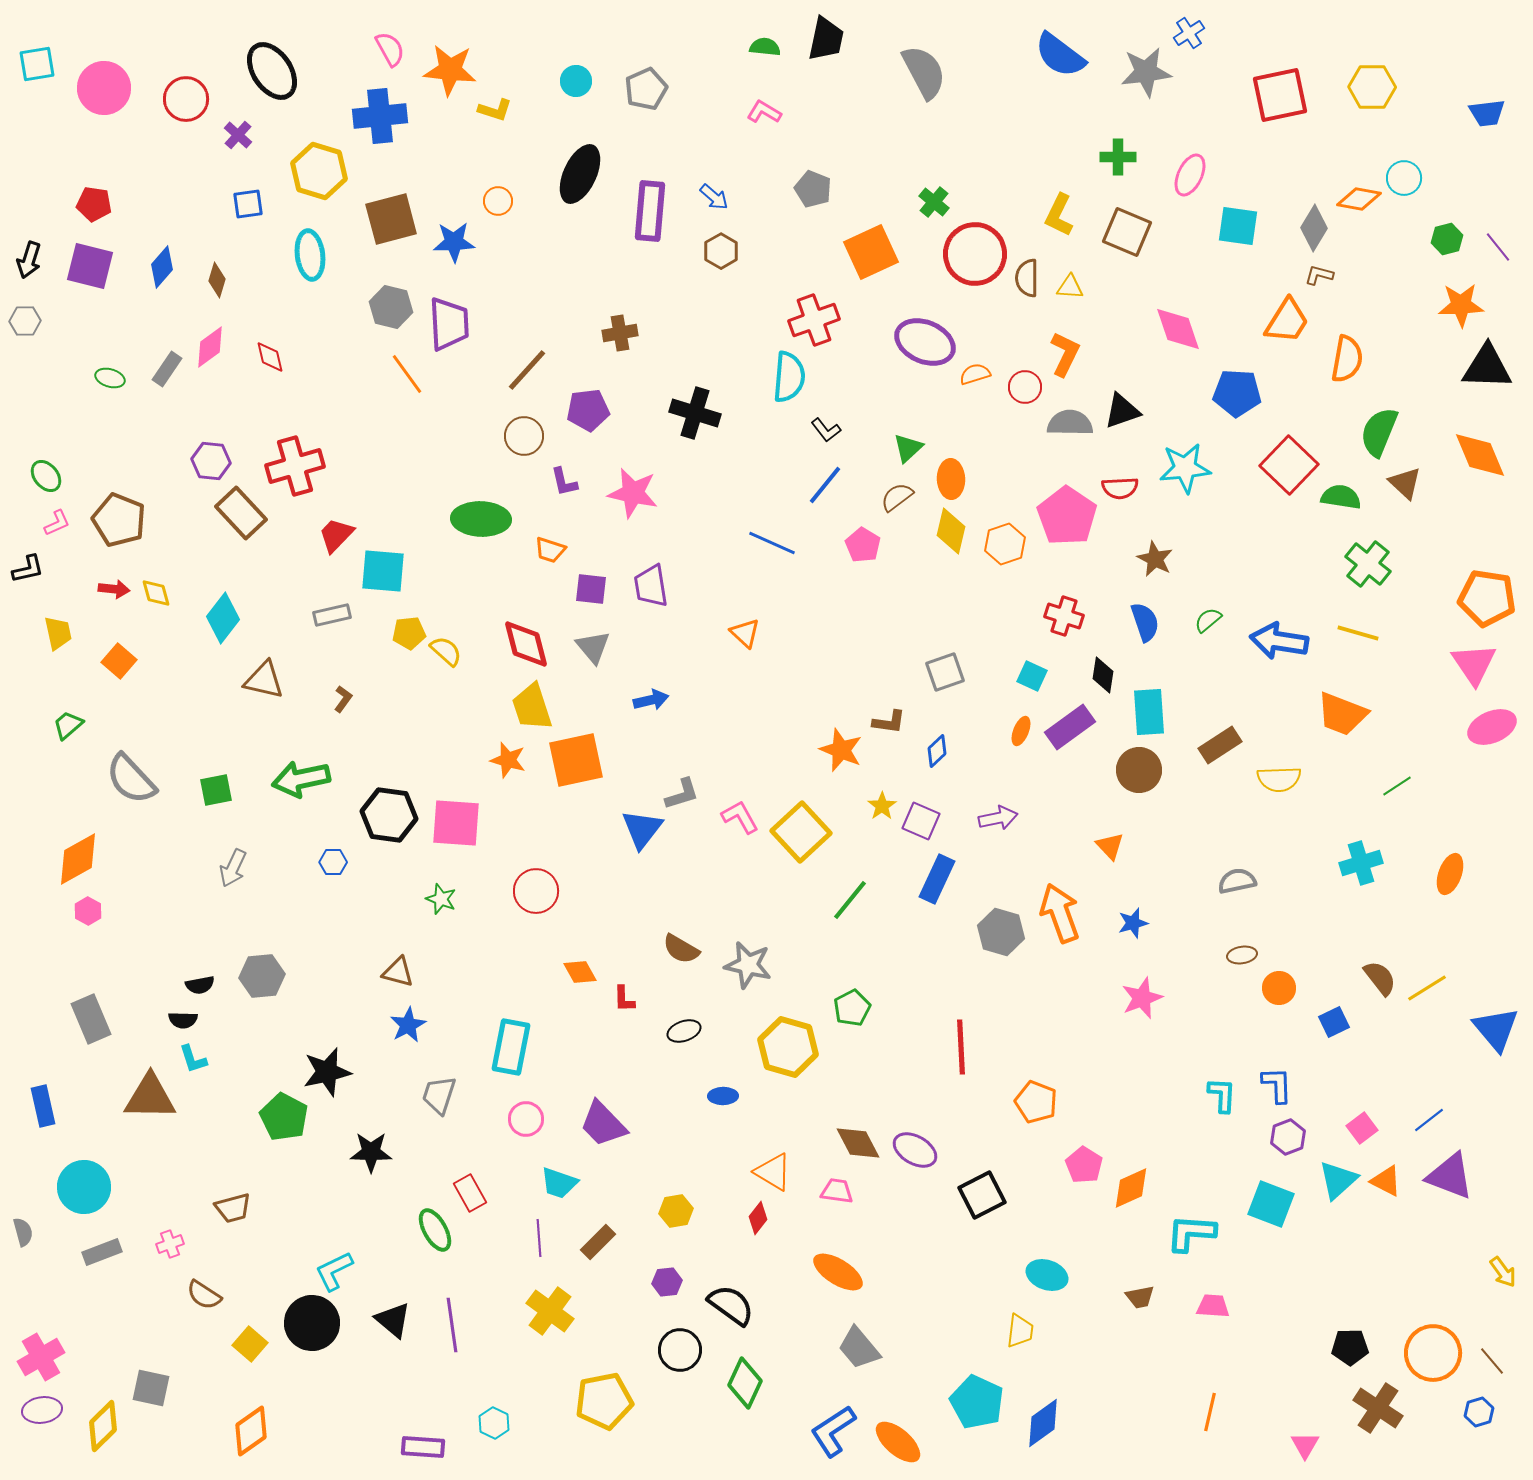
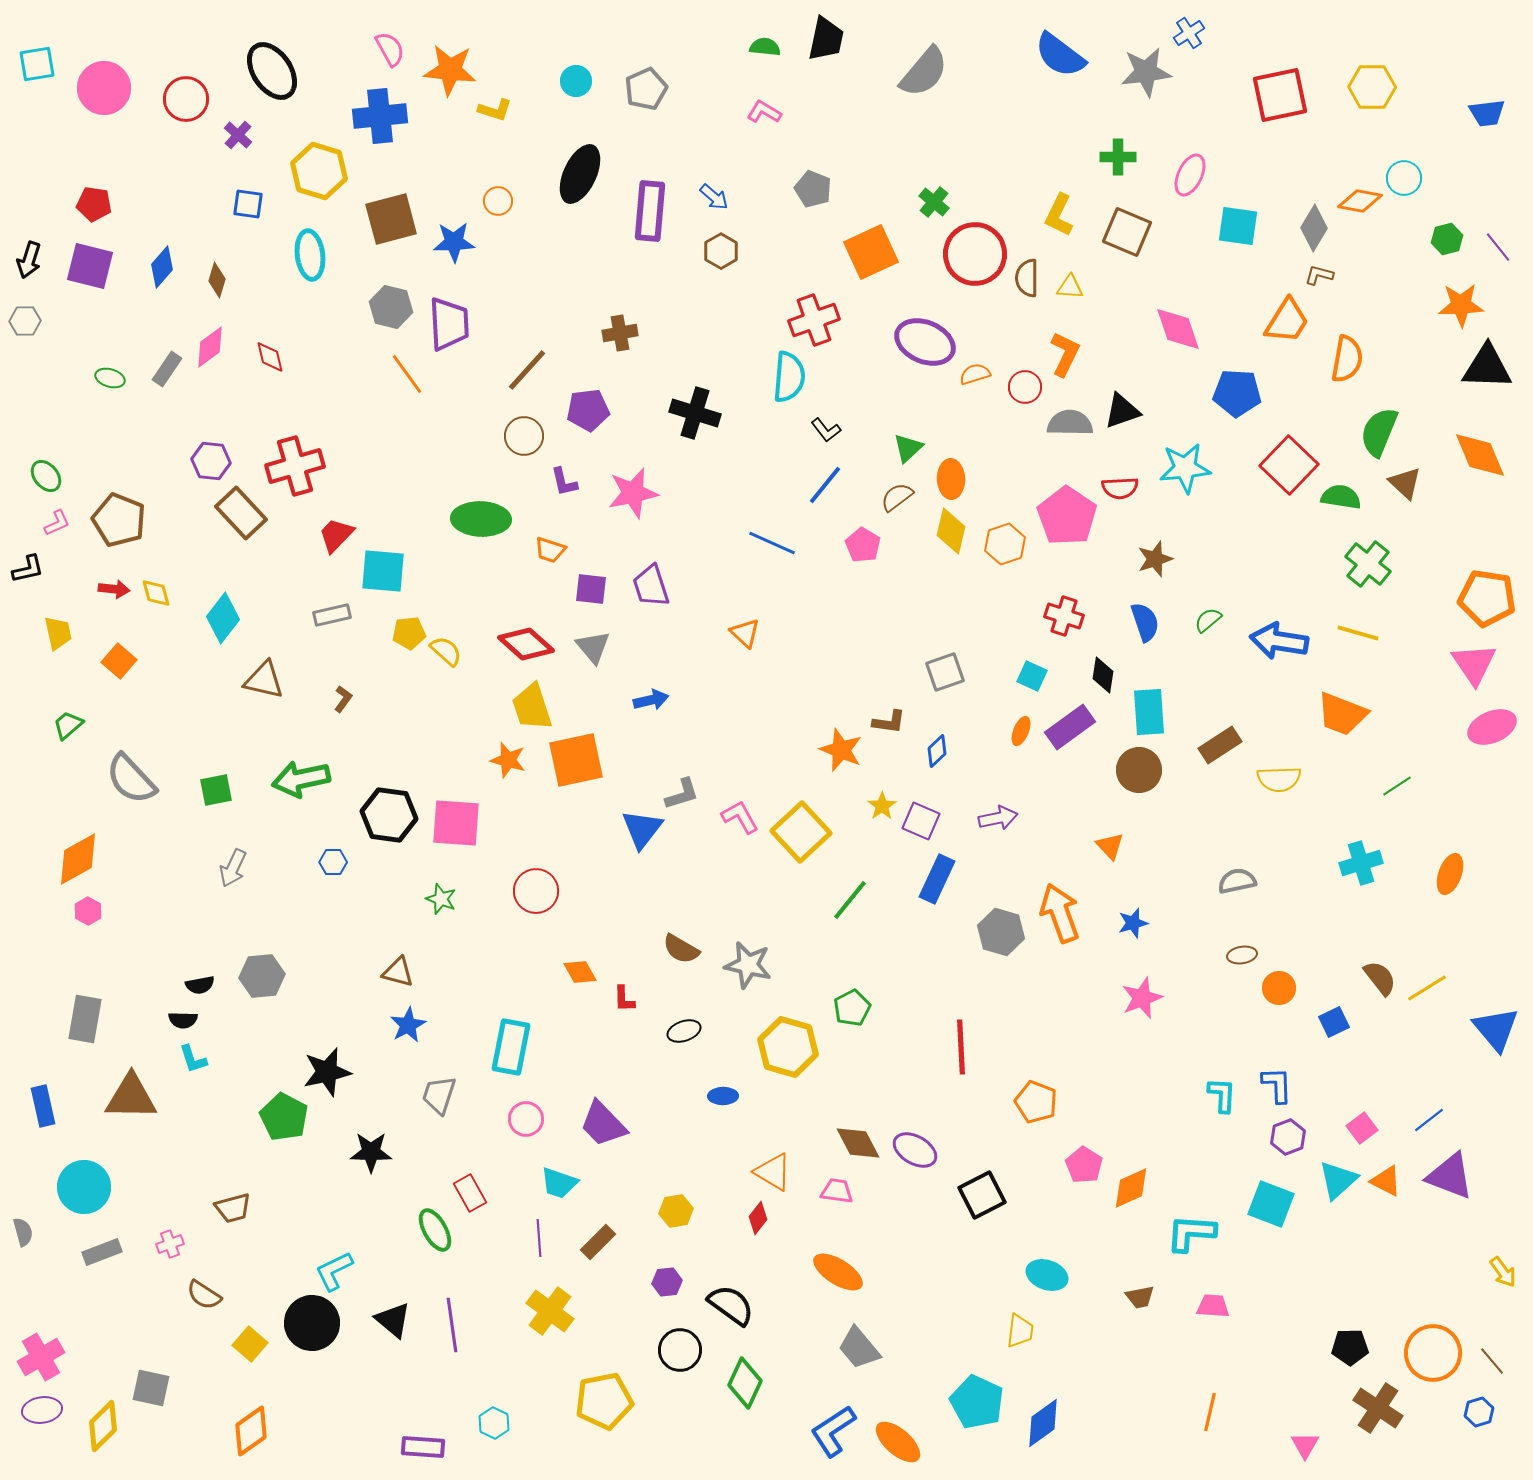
gray semicircle at (924, 72): rotated 68 degrees clockwise
orange diamond at (1359, 199): moved 1 px right, 2 px down
blue square at (248, 204): rotated 16 degrees clockwise
pink star at (633, 493): rotated 24 degrees counterclockwise
brown star at (1155, 559): rotated 27 degrees clockwise
purple trapezoid at (651, 586): rotated 9 degrees counterclockwise
red diamond at (526, 644): rotated 34 degrees counterclockwise
gray rectangle at (91, 1019): moved 6 px left; rotated 33 degrees clockwise
brown triangle at (150, 1097): moved 19 px left
